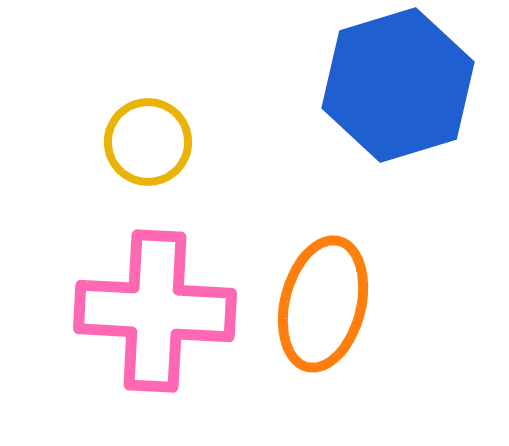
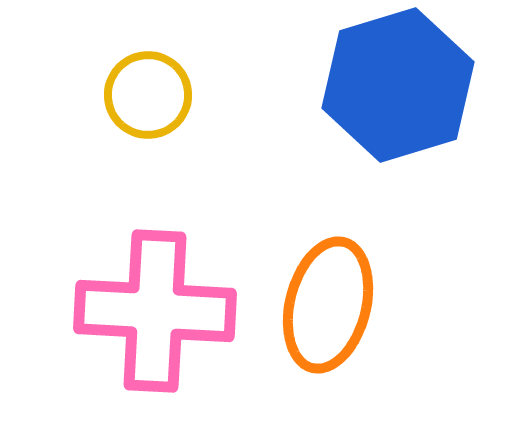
yellow circle: moved 47 px up
orange ellipse: moved 5 px right, 1 px down
